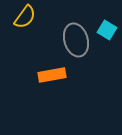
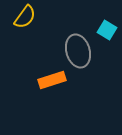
gray ellipse: moved 2 px right, 11 px down
orange rectangle: moved 5 px down; rotated 8 degrees counterclockwise
